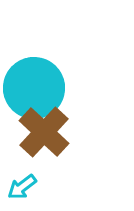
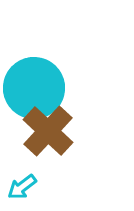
brown cross: moved 4 px right, 1 px up
